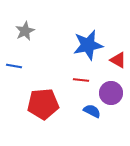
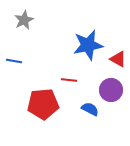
gray star: moved 1 px left, 11 px up
red triangle: moved 1 px up
blue line: moved 5 px up
red line: moved 12 px left
purple circle: moved 3 px up
blue semicircle: moved 2 px left, 2 px up
